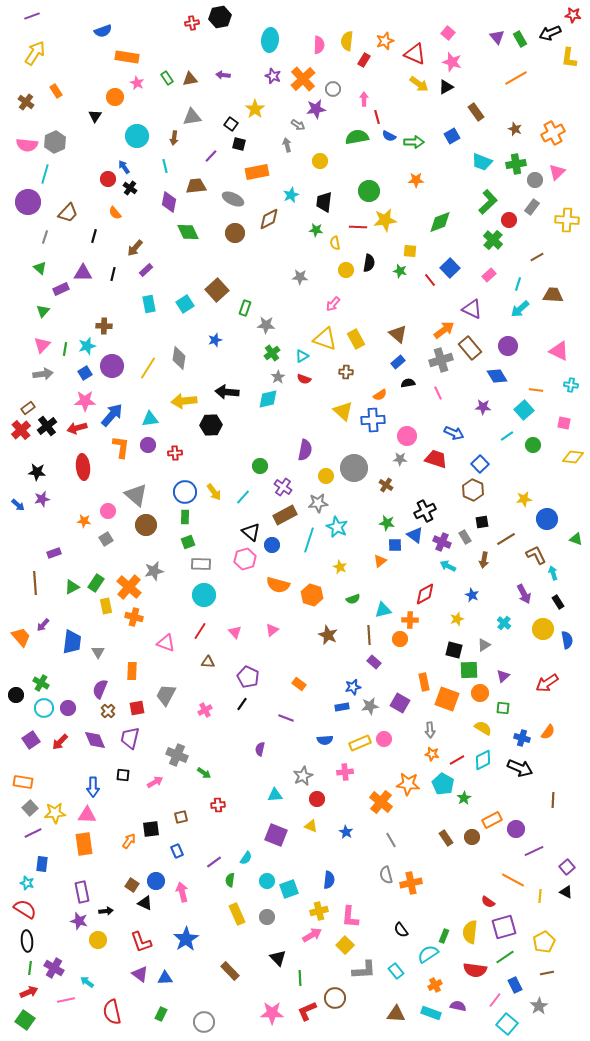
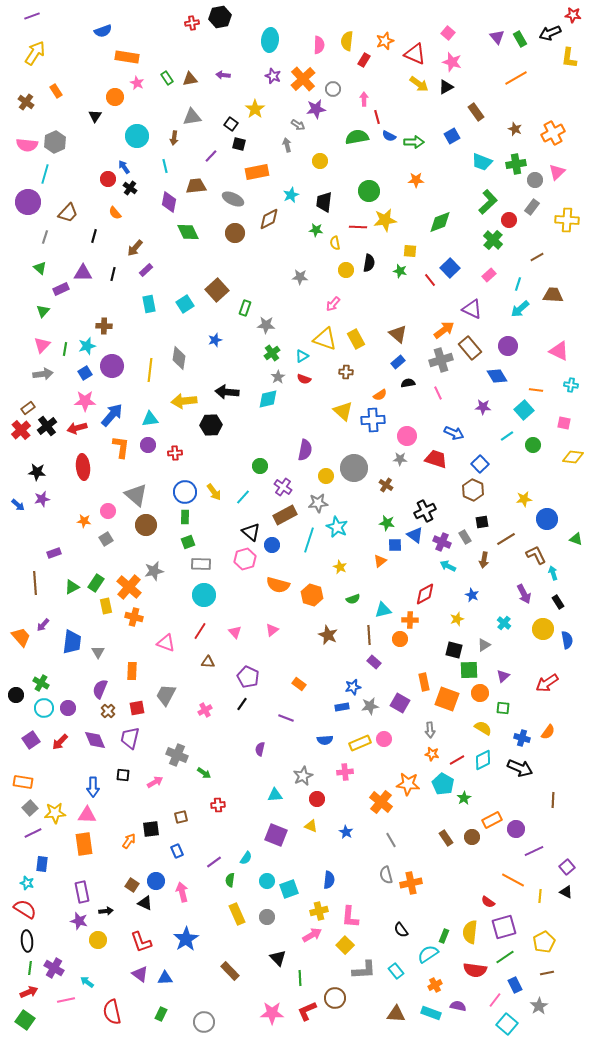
yellow line at (148, 368): moved 2 px right, 2 px down; rotated 25 degrees counterclockwise
